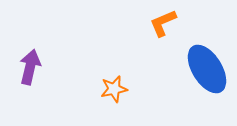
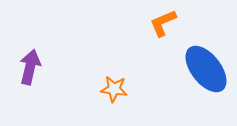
blue ellipse: moved 1 px left; rotated 6 degrees counterclockwise
orange star: rotated 20 degrees clockwise
